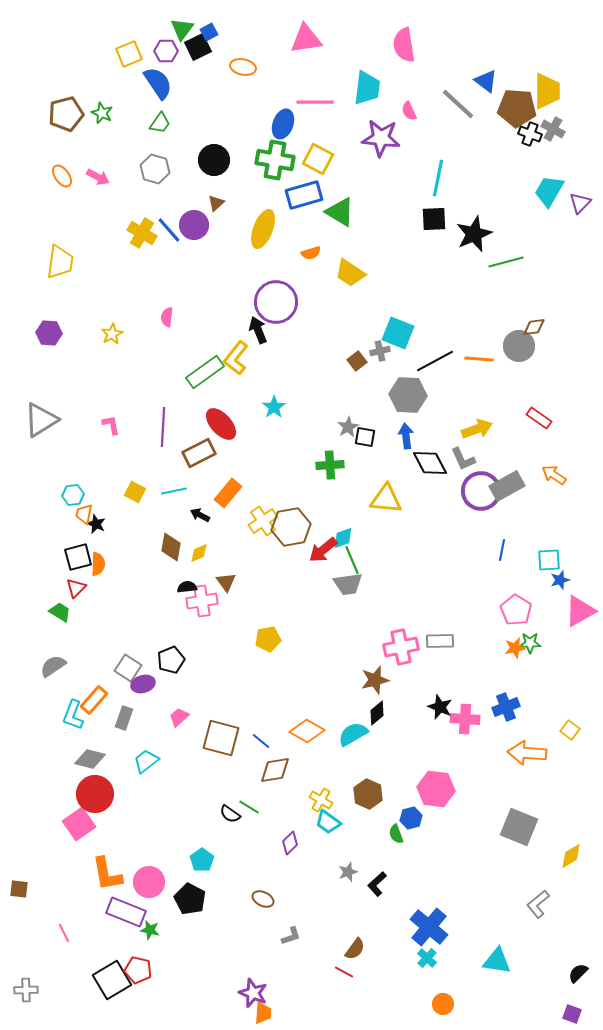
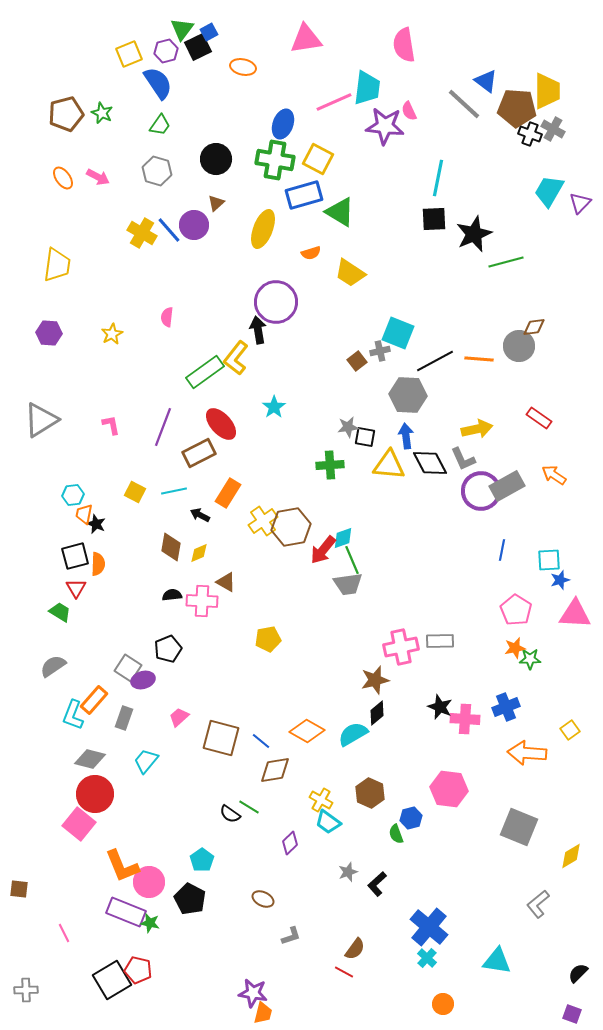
purple hexagon at (166, 51): rotated 15 degrees counterclockwise
pink line at (315, 102): moved 19 px right; rotated 24 degrees counterclockwise
gray line at (458, 104): moved 6 px right
green trapezoid at (160, 123): moved 2 px down
purple star at (381, 138): moved 4 px right, 12 px up
black circle at (214, 160): moved 2 px right, 1 px up
gray hexagon at (155, 169): moved 2 px right, 2 px down
orange ellipse at (62, 176): moved 1 px right, 2 px down
yellow trapezoid at (60, 262): moved 3 px left, 3 px down
black arrow at (258, 330): rotated 12 degrees clockwise
purple line at (163, 427): rotated 18 degrees clockwise
gray star at (348, 427): rotated 20 degrees clockwise
yellow arrow at (477, 429): rotated 8 degrees clockwise
orange rectangle at (228, 493): rotated 8 degrees counterclockwise
yellow triangle at (386, 499): moved 3 px right, 34 px up
red arrow at (323, 550): rotated 12 degrees counterclockwise
black square at (78, 557): moved 3 px left, 1 px up
brown triangle at (226, 582): rotated 25 degrees counterclockwise
black semicircle at (187, 587): moved 15 px left, 8 px down
red triangle at (76, 588): rotated 15 degrees counterclockwise
pink cross at (202, 601): rotated 12 degrees clockwise
pink triangle at (580, 611): moved 5 px left, 3 px down; rotated 32 degrees clockwise
green star at (530, 643): moved 16 px down
black pentagon at (171, 660): moved 3 px left, 11 px up
purple ellipse at (143, 684): moved 4 px up
yellow square at (570, 730): rotated 18 degrees clockwise
cyan trapezoid at (146, 761): rotated 12 degrees counterclockwise
pink hexagon at (436, 789): moved 13 px right
brown hexagon at (368, 794): moved 2 px right, 1 px up
pink square at (79, 824): rotated 16 degrees counterclockwise
orange L-shape at (107, 874): moved 15 px right, 8 px up; rotated 12 degrees counterclockwise
green star at (150, 930): moved 7 px up
purple star at (253, 993): rotated 12 degrees counterclockwise
orange trapezoid at (263, 1013): rotated 10 degrees clockwise
